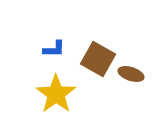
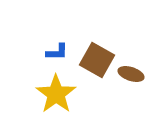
blue L-shape: moved 3 px right, 3 px down
brown square: moved 1 px left, 1 px down
